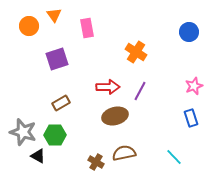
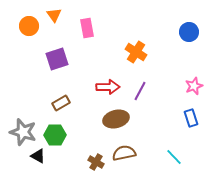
brown ellipse: moved 1 px right, 3 px down
